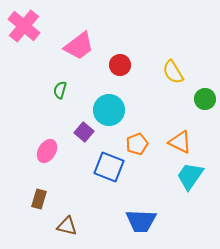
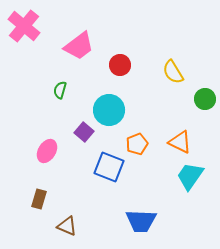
brown triangle: rotated 10 degrees clockwise
